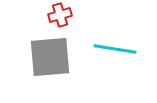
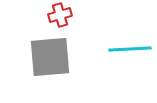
cyan line: moved 15 px right; rotated 12 degrees counterclockwise
